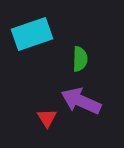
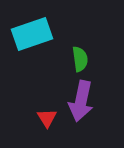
green semicircle: rotated 10 degrees counterclockwise
purple arrow: rotated 102 degrees counterclockwise
